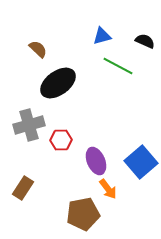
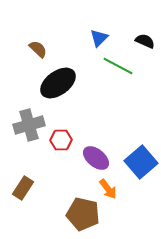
blue triangle: moved 3 px left, 2 px down; rotated 30 degrees counterclockwise
purple ellipse: moved 3 px up; rotated 28 degrees counterclockwise
brown pentagon: rotated 24 degrees clockwise
